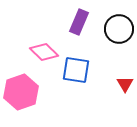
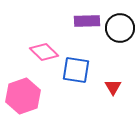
purple rectangle: moved 8 px right, 1 px up; rotated 65 degrees clockwise
black circle: moved 1 px right, 1 px up
red triangle: moved 12 px left, 3 px down
pink hexagon: moved 2 px right, 4 px down
